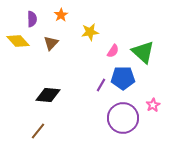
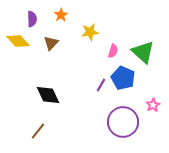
pink semicircle: rotated 16 degrees counterclockwise
blue pentagon: rotated 25 degrees clockwise
black diamond: rotated 60 degrees clockwise
purple circle: moved 4 px down
